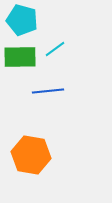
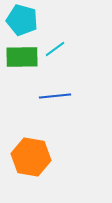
green rectangle: moved 2 px right
blue line: moved 7 px right, 5 px down
orange hexagon: moved 2 px down
